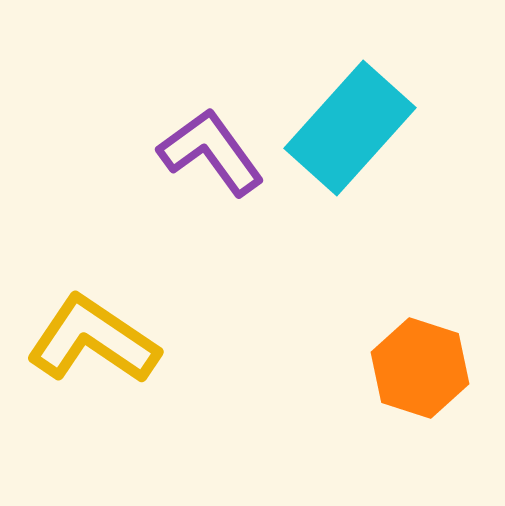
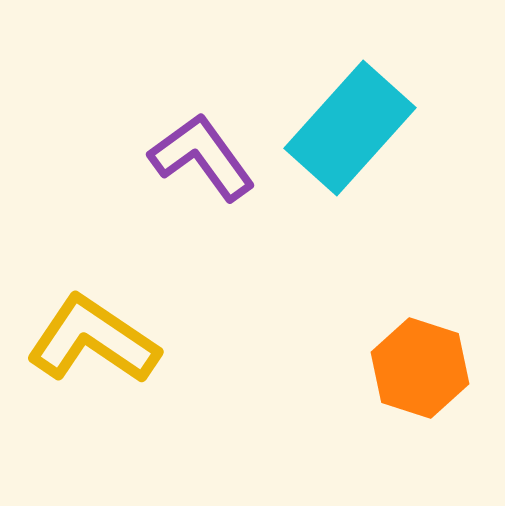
purple L-shape: moved 9 px left, 5 px down
